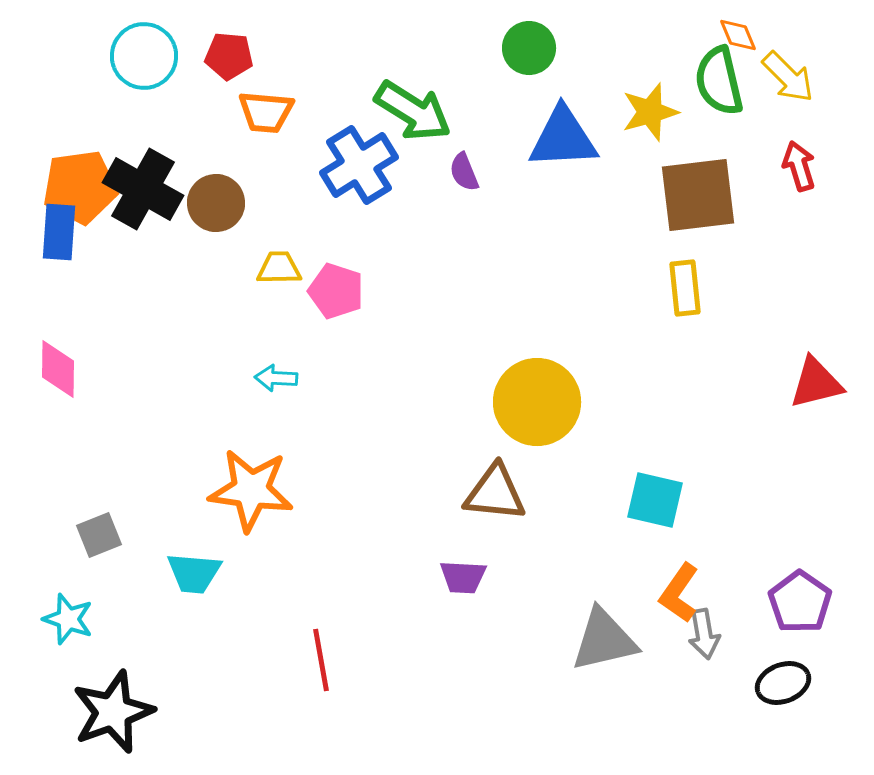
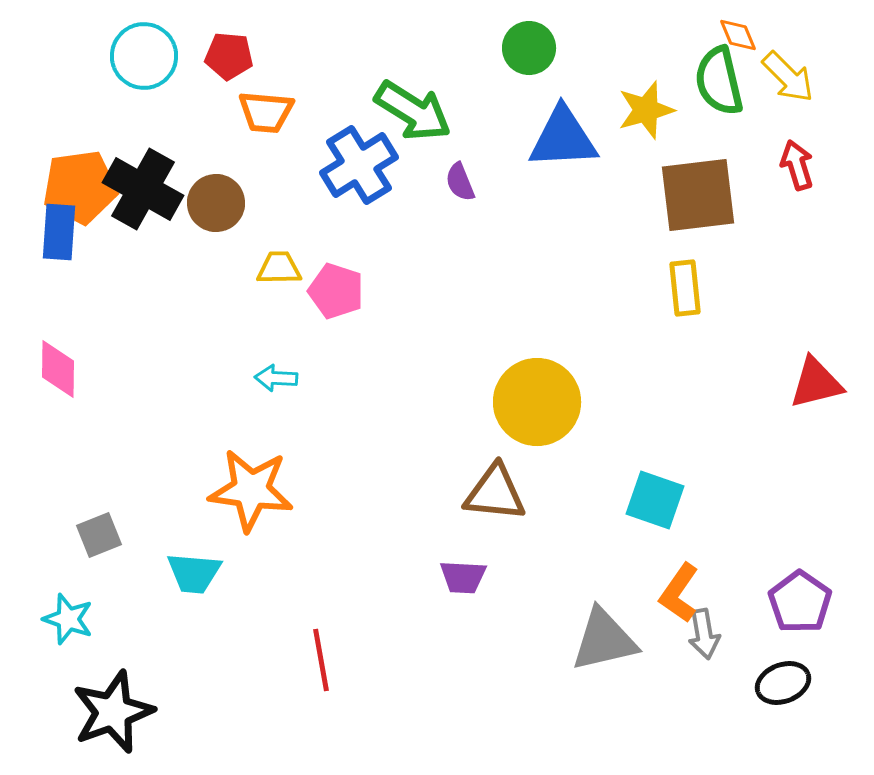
yellow star: moved 4 px left, 2 px up
red arrow: moved 2 px left, 1 px up
purple semicircle: moved 4 px left, 10 px down
cyan square: rotated 6 degrees clockwise
